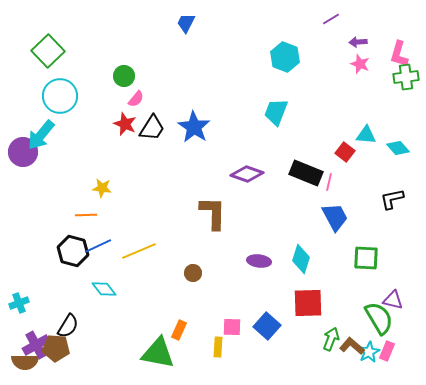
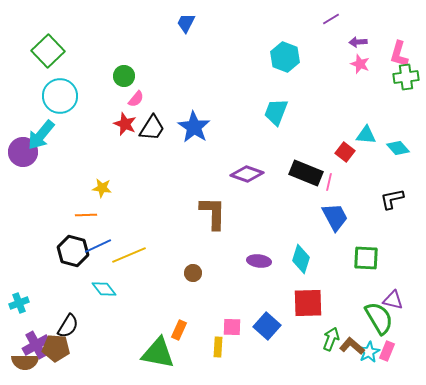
yellow line at (139, 251): moved 10 px left, 4 px down
